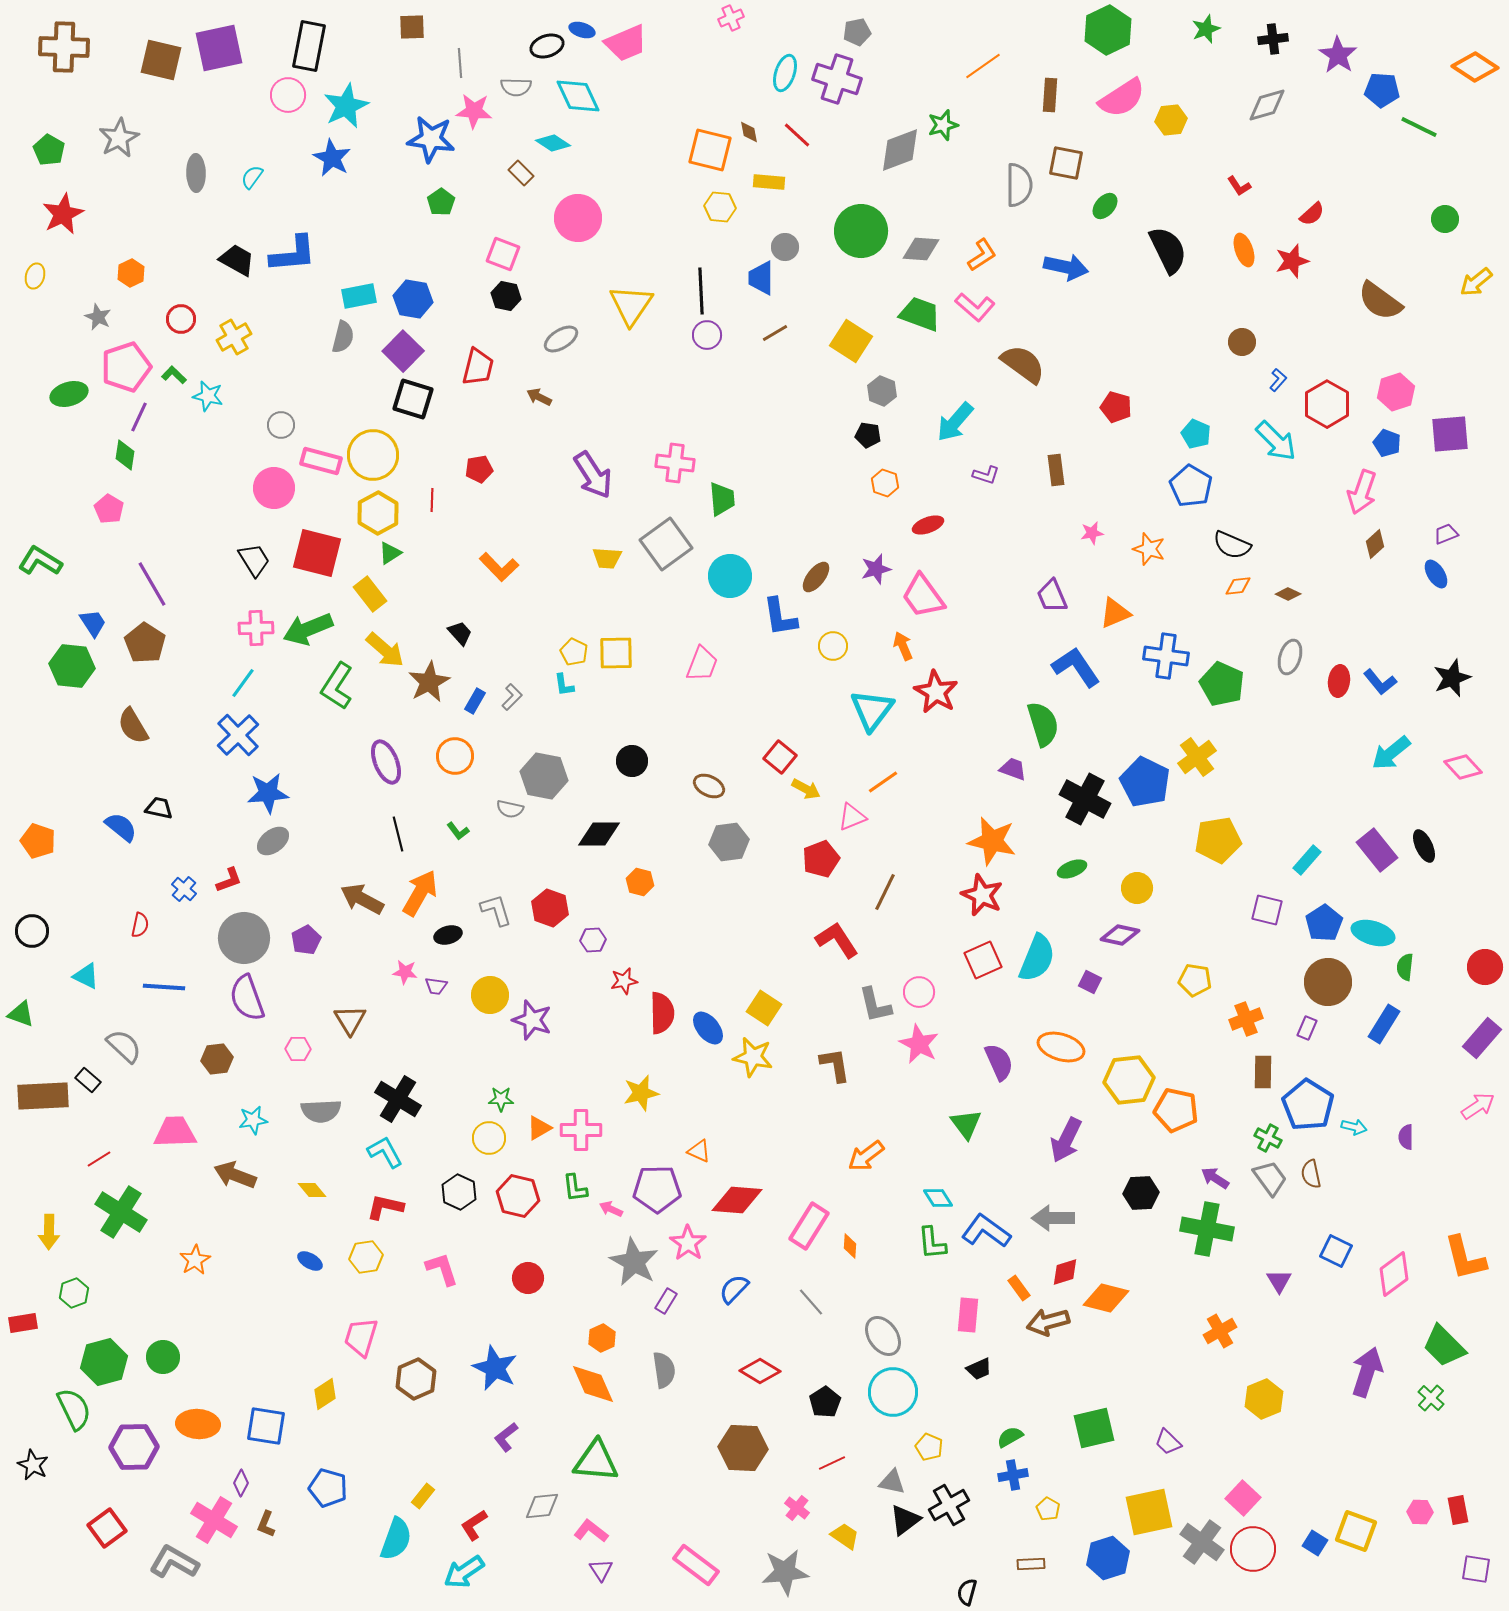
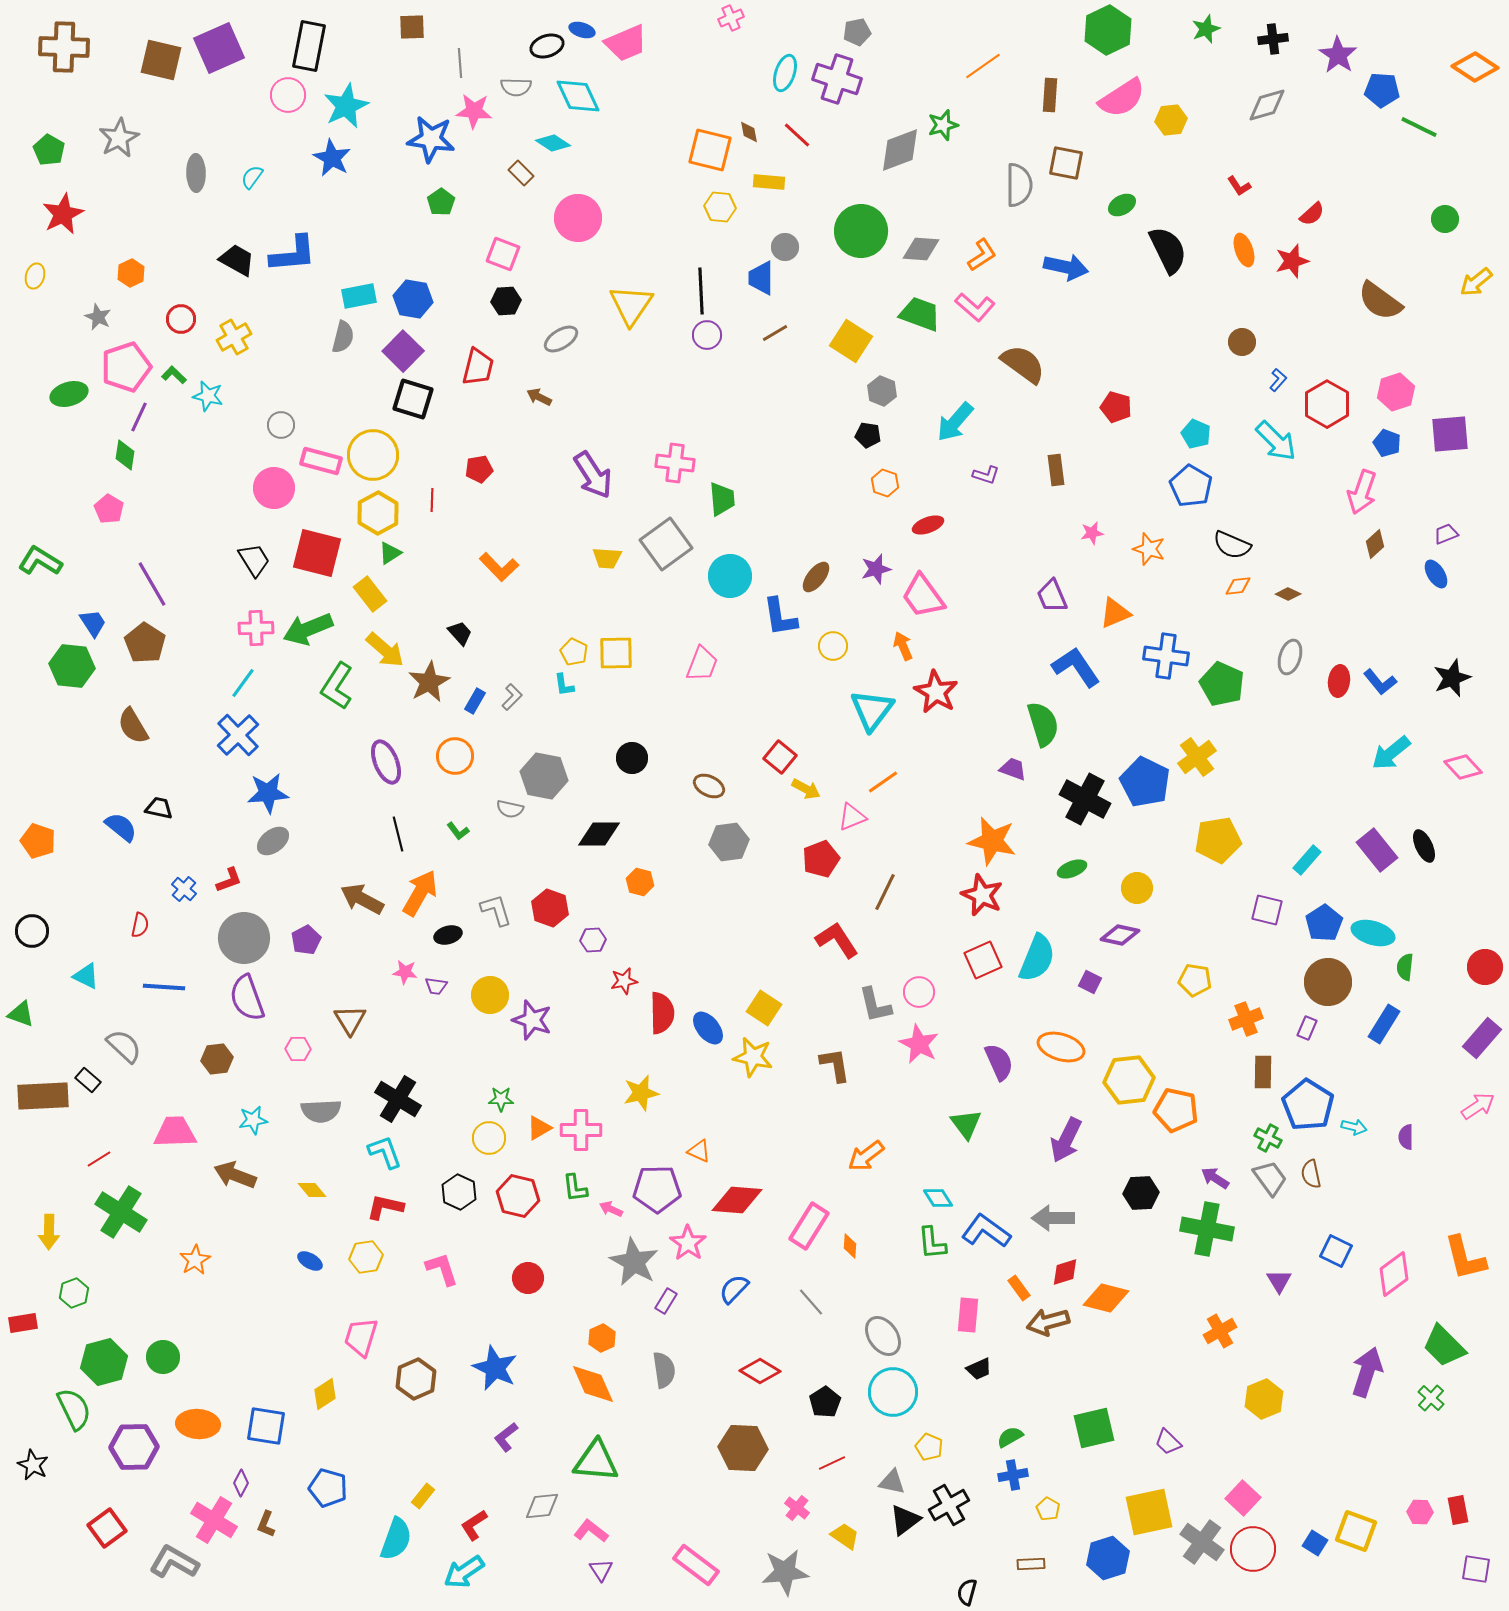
purple square at (219, 48): rotated 12 degrees counterclockwise
green ellipse at (1105, 206): moved 17 px right, 1 px up; rotated 20 degrees clockwise
black hexagon at (506, 296): moved 5 px down; rotated 16 degrees counterclockwise
black circle at (632, 761): moved 3 px up
cyan L-shape at (385, 1152): rotated 9 degrees clockwise
